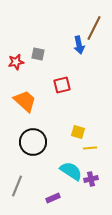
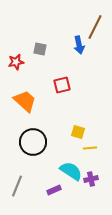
brown line: moved 1 px right, 1 px up
gray square: moved 2 px right, 5 px up
purple rectangle: moved 1 px right, 8 px up
